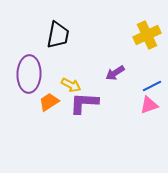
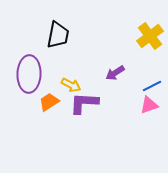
yellow cross: moved 3 px right, 1 px down; rotated 12 degrees counterclockwise
